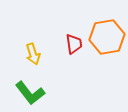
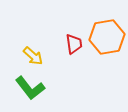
yellow arrow: moved 2 px down; rotated 30 degrees counterclockwise
green L-shape: moved 5 px up
